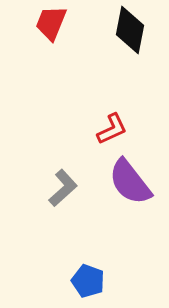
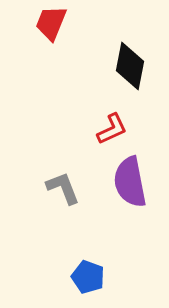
black diamond: moved 36 px down
purple semicircle: rotated 27 degrees clockwise
gray L-shape: rotated 69 degrees counterclockwise
blue pentagon: moved 4 px up
